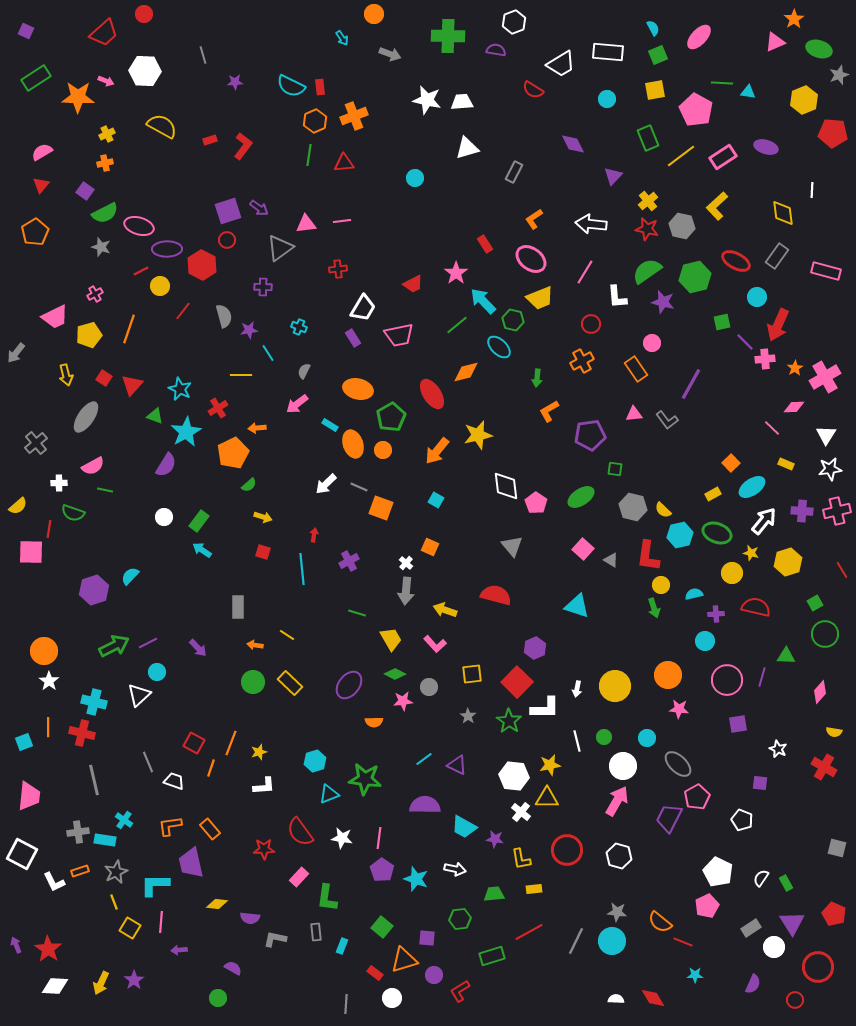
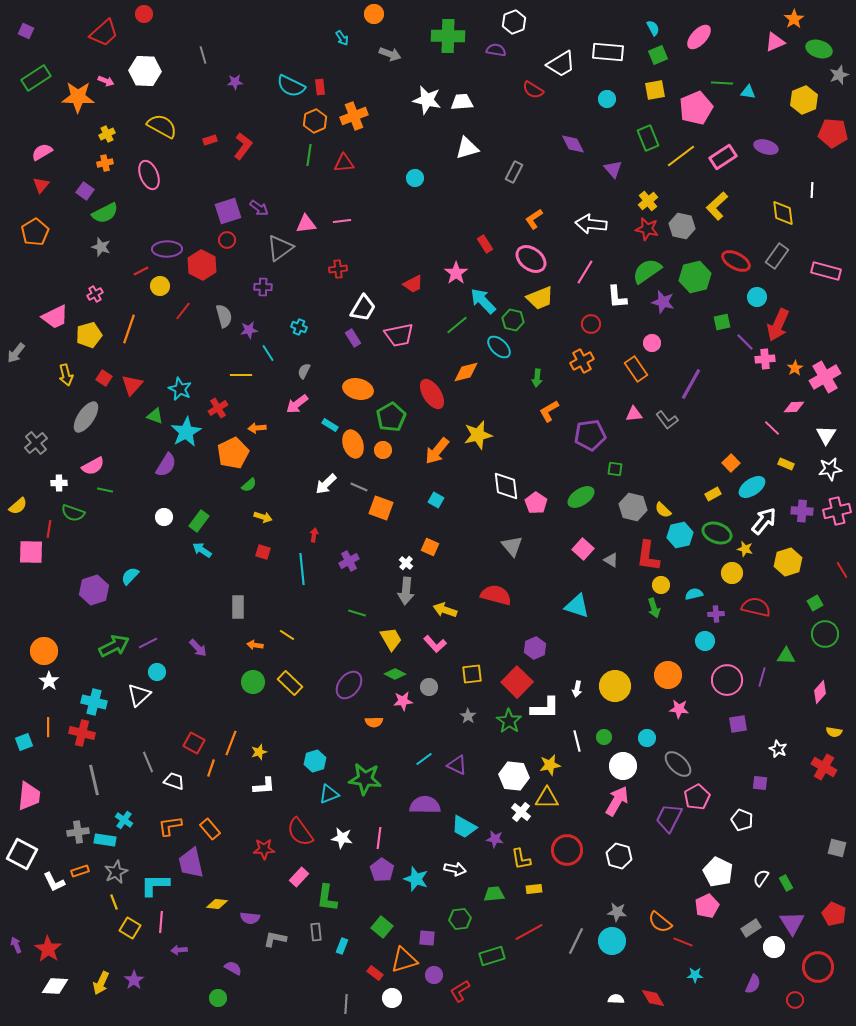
pink pentagon at (696, 110): moved 2 px up; rotated 20 degrees clockwise
purple triangle at (613, 176): moved 7 px up; rotated 24 degrees counterclockwise
pink ellipse at (139, 226): moved 10 px right, 51 px up; rotated 52 degrees clockwise
yellow star at (751, 553): moved 6 px left, 4 px up
